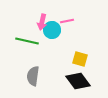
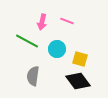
pink line: rotated 32 degrees clockwise
cyan circle: moved 5 px right, 19 px down
green line: rotated 15 degrees clockwise
